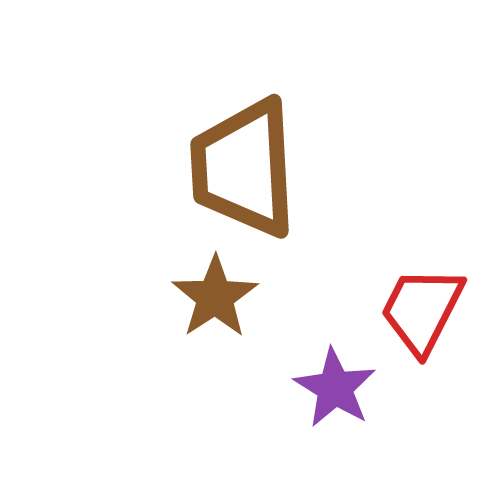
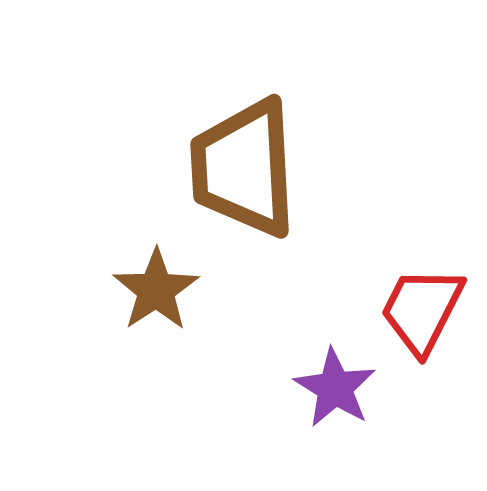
brown star: moved 59 px left, 7 px up
